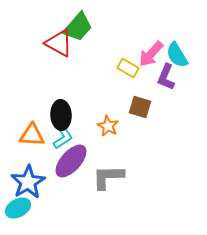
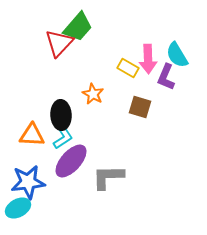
red triangle: rotated 44 degrees clockwise
pink arrow: moved 3 px left, 5 px down; rotated 44 degrees counterclockwise
orange star: moved 15 px left, 32 px up
blue star: rotated 24 degrees clockwise
